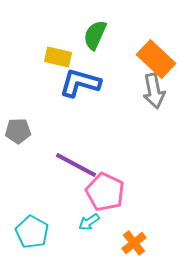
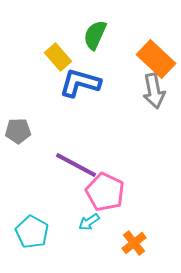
yellow rectangle: rotated 36 degrees clockwise
